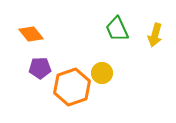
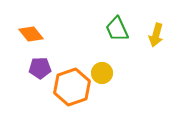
yellow arrow: moved 1 px right
